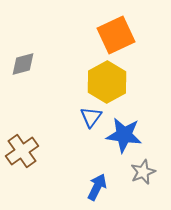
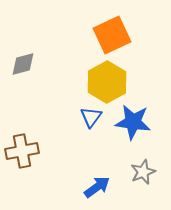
orange square: moved 4 px left
blue star: moved 9 px right, 13 px up
brown cross: rotated 24 degrees clockwise
blue arrow: rotated 28 degrees clockwise
